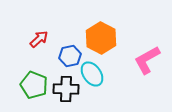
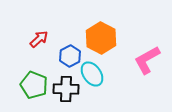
blue hexagon: rotated 15 degrees counterclockwise
